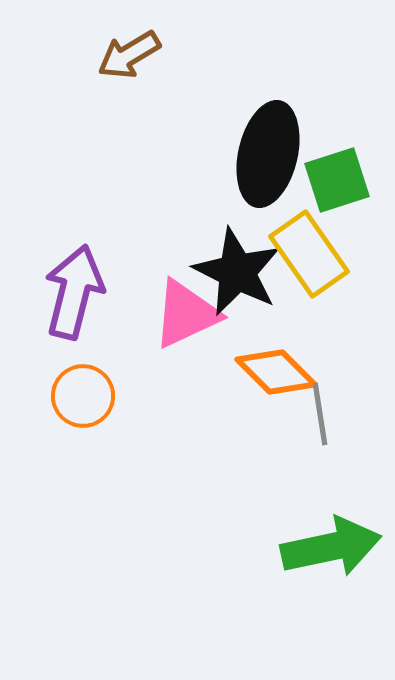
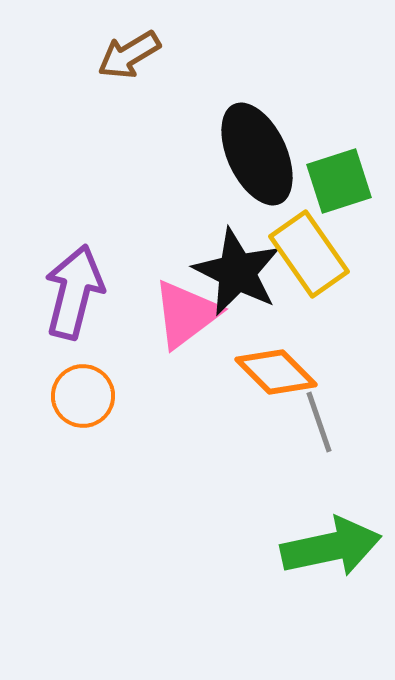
black ellipse: moved 11 px left; rotated 38 degrees counterclockwise
green square: moved 2 px right, 1 px down
pink triangle: rotated 12 degrees counterclockwise
gray line: moved 1 px left, 8 px down; rotated 10 degrees counterclockwise
